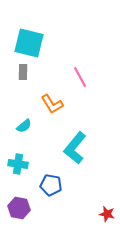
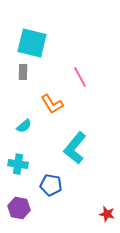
cyan square: moved 3 px right
